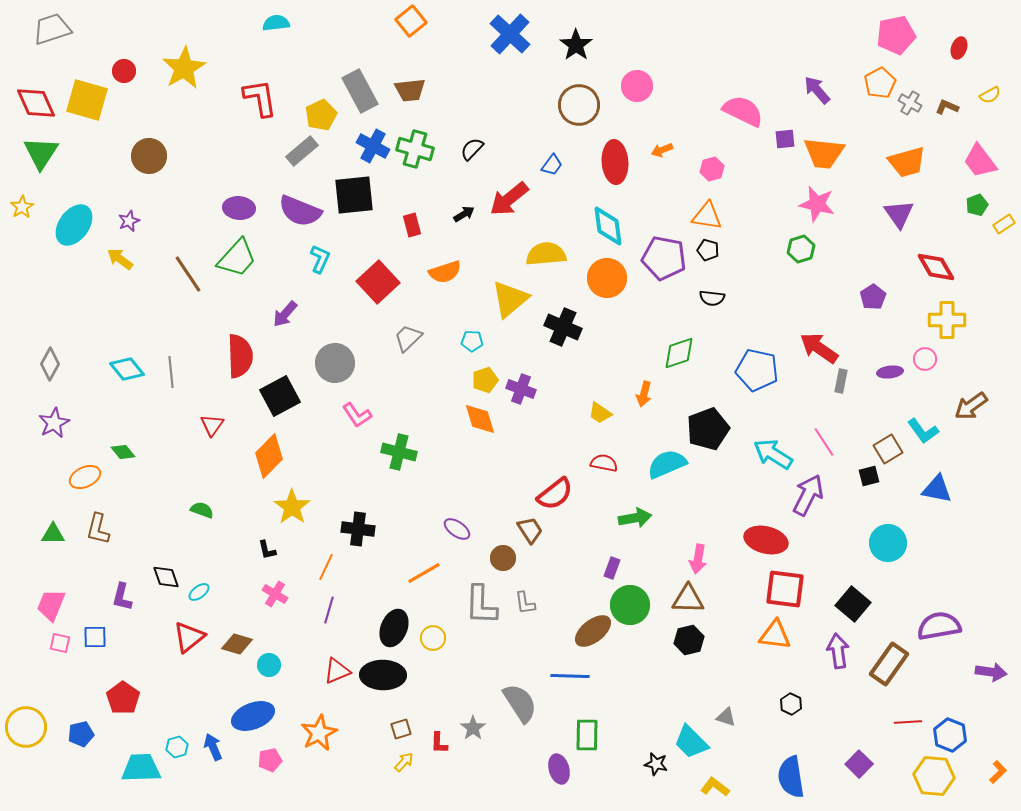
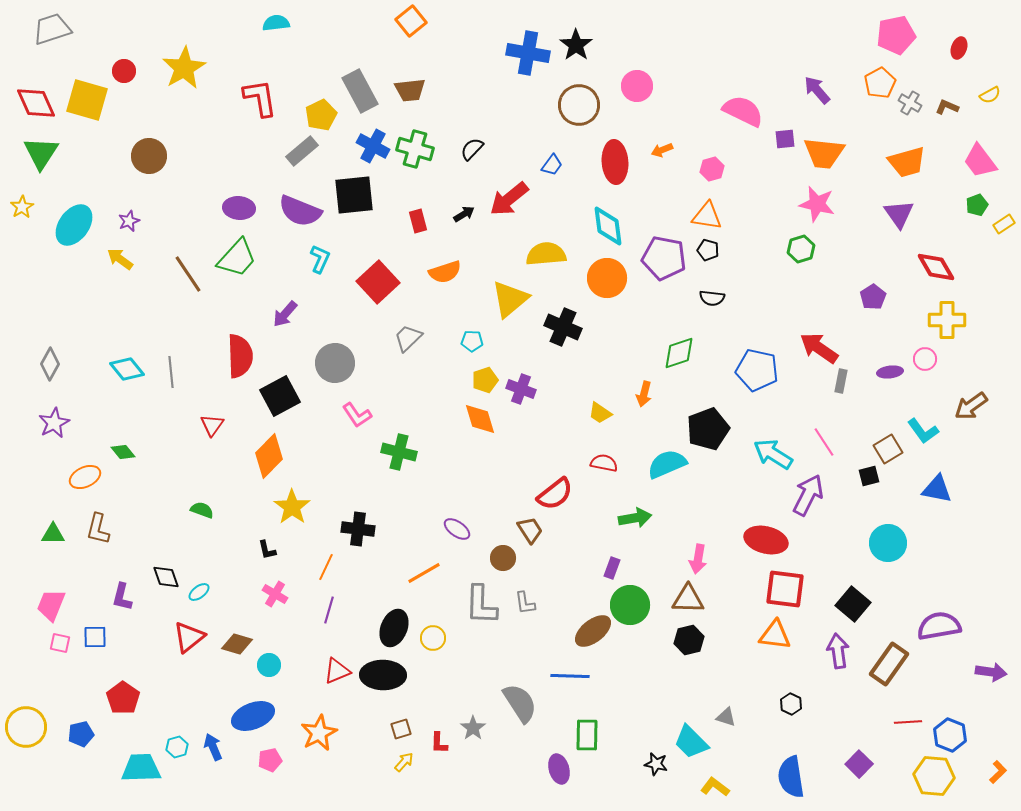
blue cross at (510, 34): moved 18 px right, 19 px down; rotated 33 degrees counterclockwise
red rectangle at (412, 225): moved 6 px right, 4 px up
